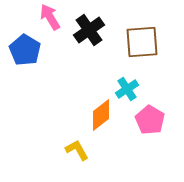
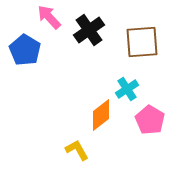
pink arrow: moved 1 px left; rotated 12 degrees counterclockwise
